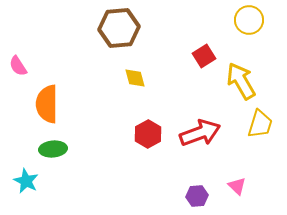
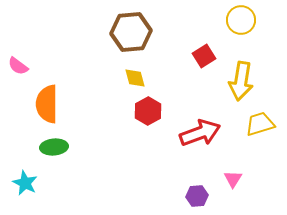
yellow circle: moved 8 px left
brown hexagon: moved 12 px right, 4 px down
pink semicircle: rotated 20 degrees counterclockwise
yellow arrow: rotated 141 degrees counterclockwise
yellow trapezoid: rotated 124 degrees counterclockwise
red hexagon: moved 23 px up
green ellipse: moved 1 px right, 2 px up
cyan star: moved 1 px left, 2 px down
pink triangle: moved 4 px left, 7 px up; rotated 18 degrees clockwise
